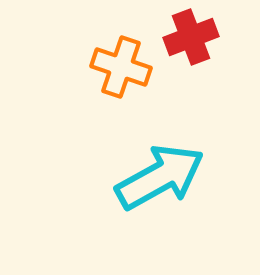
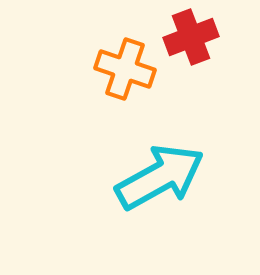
orange cross: moved 4 px right, 2 px down
